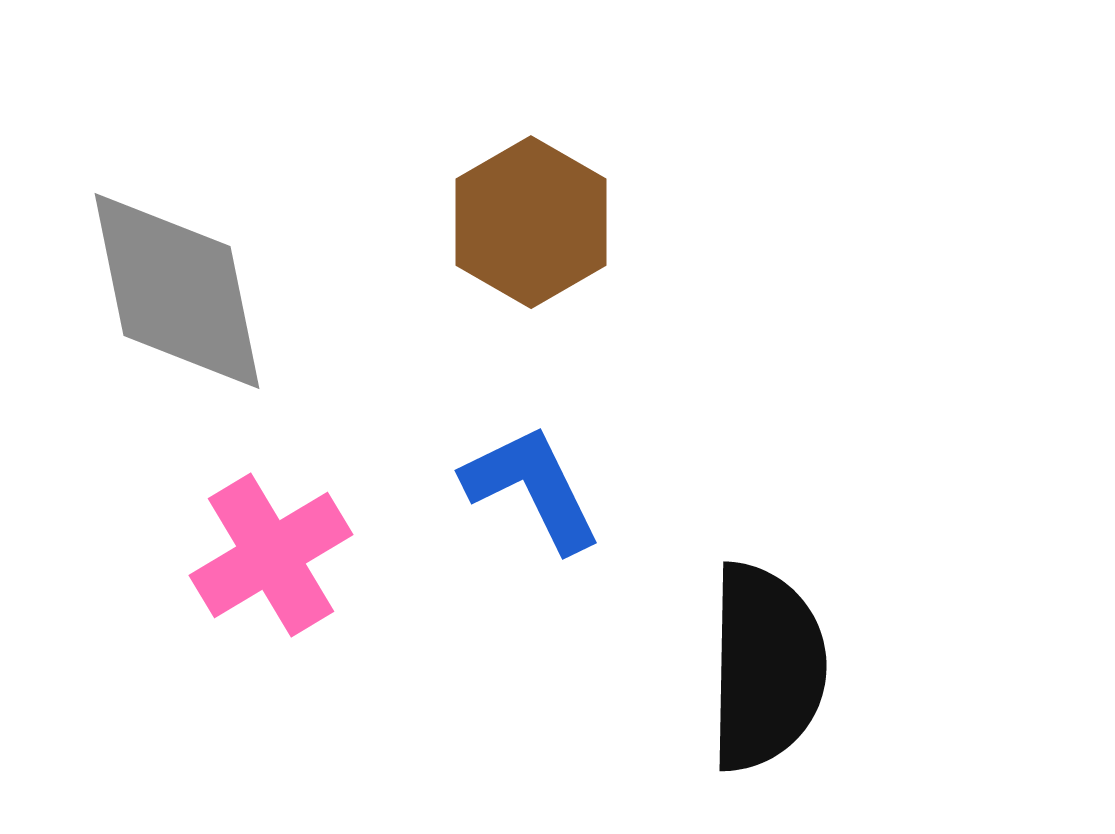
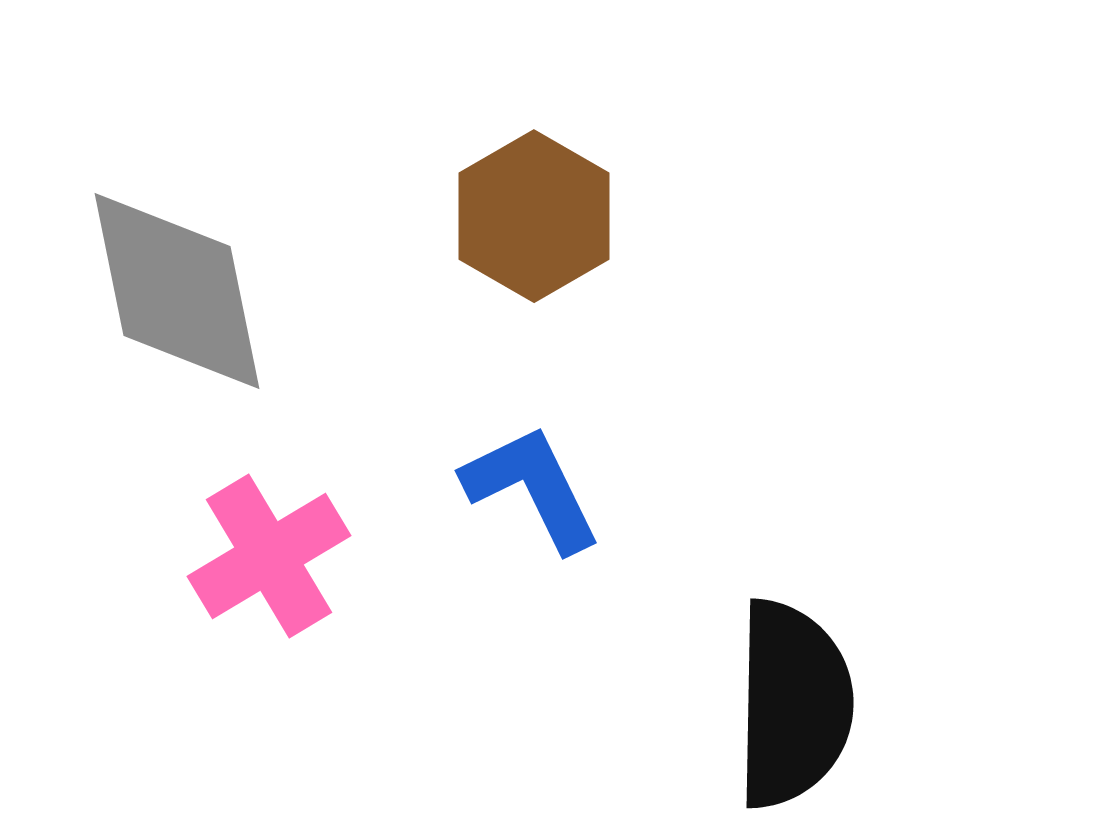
brown hexagon: moved 3 px right, 6 px up
pink cross: moved 2 px left, 1 px down
black semicircle: moved 27 px right, 37 px down
